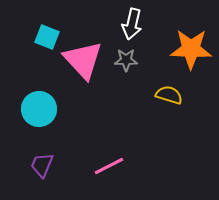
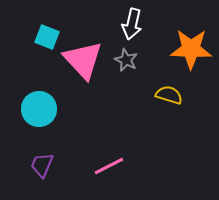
gray star: rotated 25 degrees clockwise
